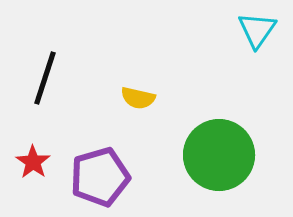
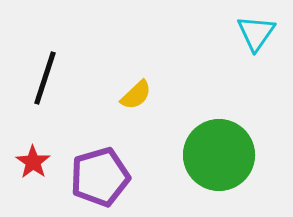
cyan triangle: moved 1 px left, 3 px down
yellow semicircle: moved 2 px left, 3 px up; rotated 56 degrees counterclockwise
